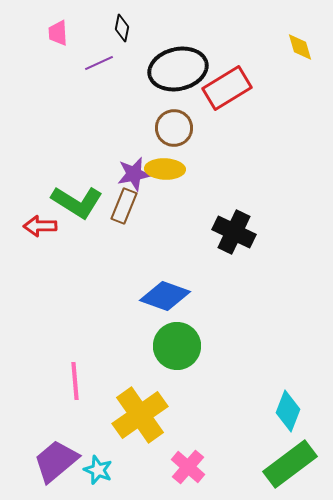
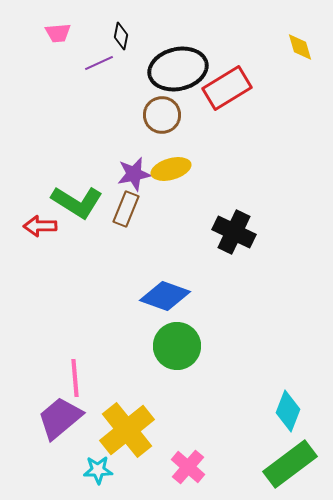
black diamond: moved 1 px left, 8 px down
pink trapezoid: rotated 92 degrees counterclockwise
brown circle: moved 12 px left, 13 px up
yellow ellipse: moved 6 px right; rotated 18 degrees counterclockwise
brown rectangle: moved 2 px right, 3 px down
pink line: moved 3 px up
yellow cross: moved 13 px left, 15 px down; rotated 4 degrees counterclockwise
purple trapezoid: moved 4 px right, 43 px up
cyan star: rotated 24 degrees counterclockwise
